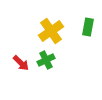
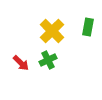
yellow cross: moved 1 px right; rotated 10 degrees counterclockwise
green cross: moved 2 px right
